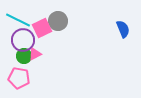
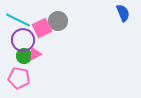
blue semicircle: moved 16 px up
